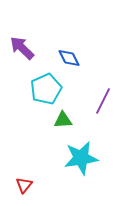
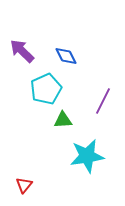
purple arrow: moved 3 px down
blue diamond: moved 3 px left, 2 px up
cyan star: moved 6 px right, 2 px up
